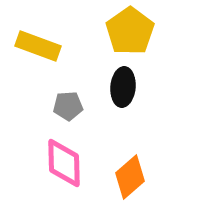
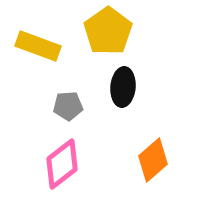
yellow pentagon: moved 22 px left
pink diamond: moved 2 px left, 1 px down; rotated 54 degrees clockwise
orange diamond: moved 23 px right, 17 px up
